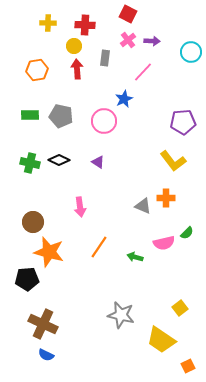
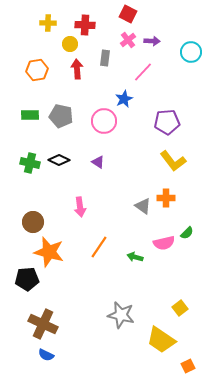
yellow circle: moved 4 px left, 2 px up
purple pentagon: moved 16 px left
gray triangle: rotated 12 degrees clockwise
